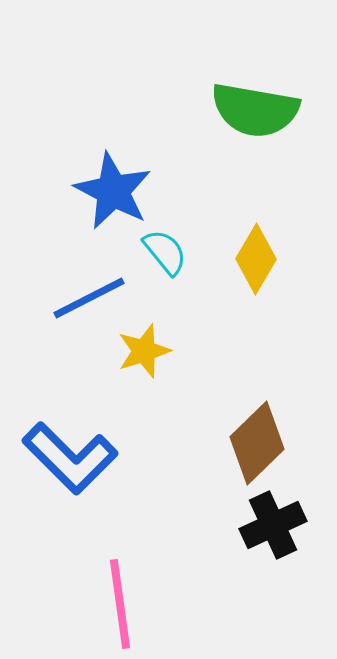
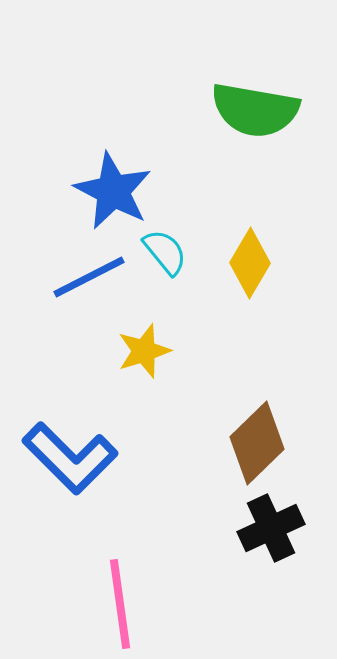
yellow diamond: moved 6 px left, 4 px down
blue line: moved 21 px up
black cross: moved 2 px left, 3 px down
